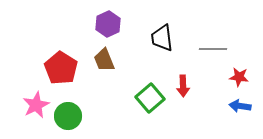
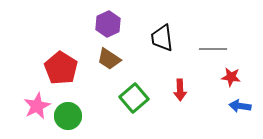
brown trapezoid: moved 5 px right, 1 px up; rotated 35 degrees counterclockwise
red star: moved 8 px left
red arrow: moved 3 px left, 4 px down
green square: moved 16 px left
pink star: moved 1 px right, 1 px down
